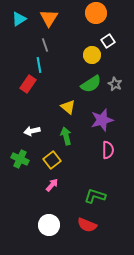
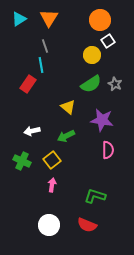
orange circle: moved 4 px right, 7 px down
gray line: moved 1 px down
cyan line: moved 2 px right
purple star: rotated 25 degrees clockwise
green arrow: rotated 102 degrees counterclockwise
green cross: moved 2 px right, 2 px down
pink arrow: rotated 32 degrees counterclockwise
